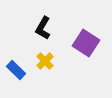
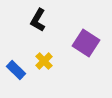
black L-shape: moved 5 px left, 8 px up
yellow cross: moved 1 px left
